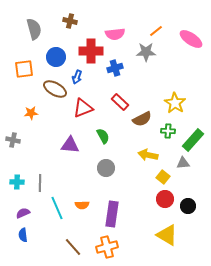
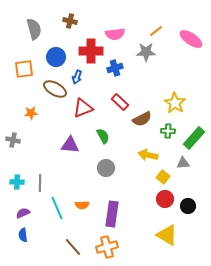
green rectangle: moved 1 px right, 2 px up
